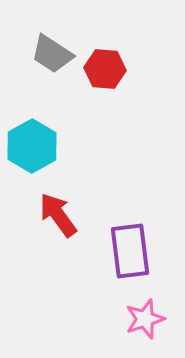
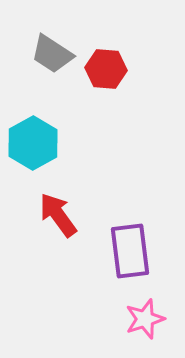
red hexagon: moved 1 px right
cyan hexagon: moved 1 px right, 3 px up
